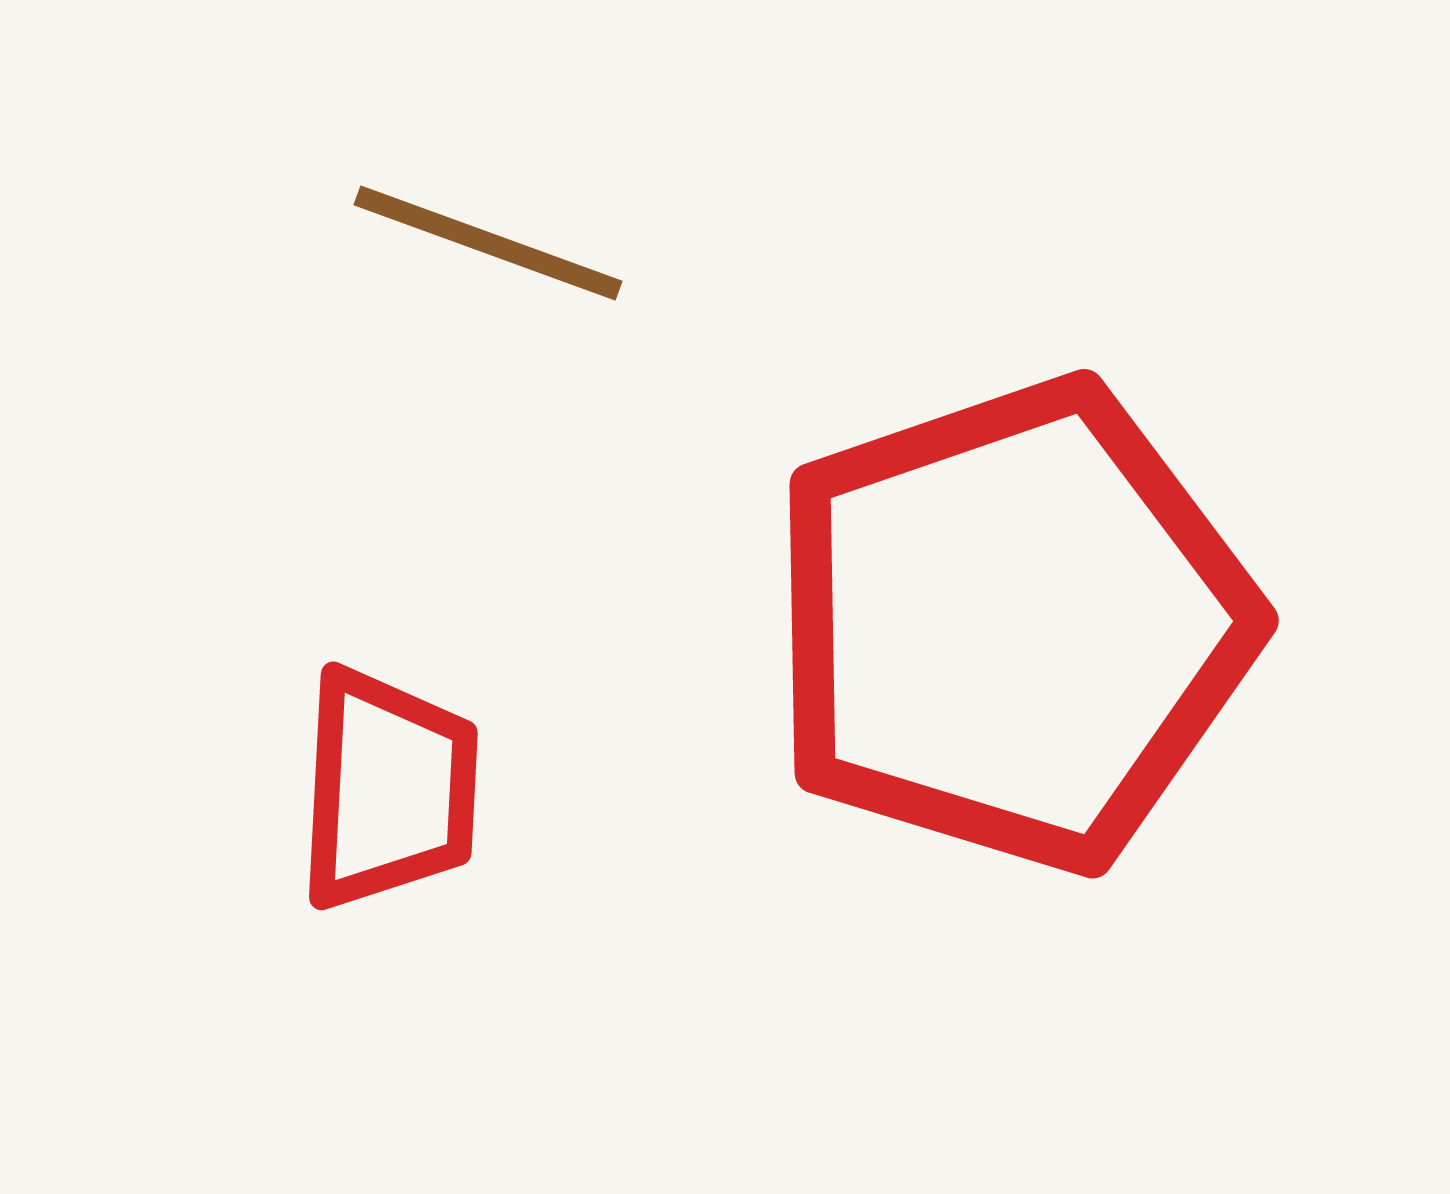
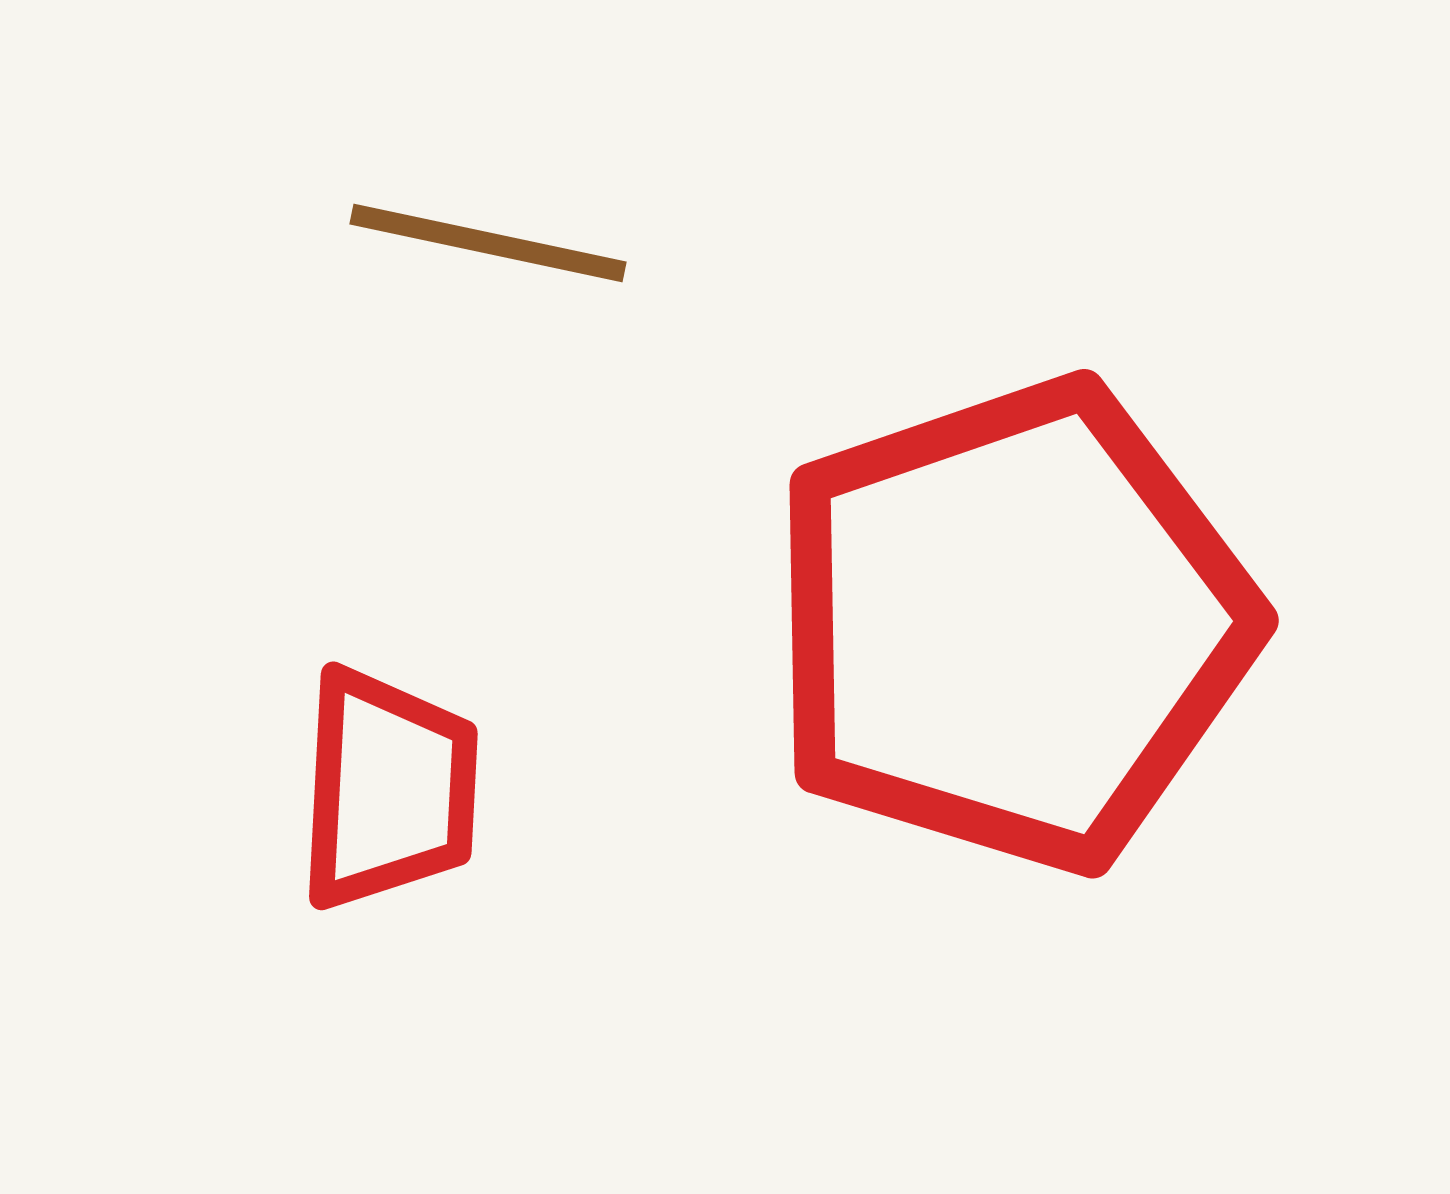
brown line: rotated 8 degrees counterclockwise
